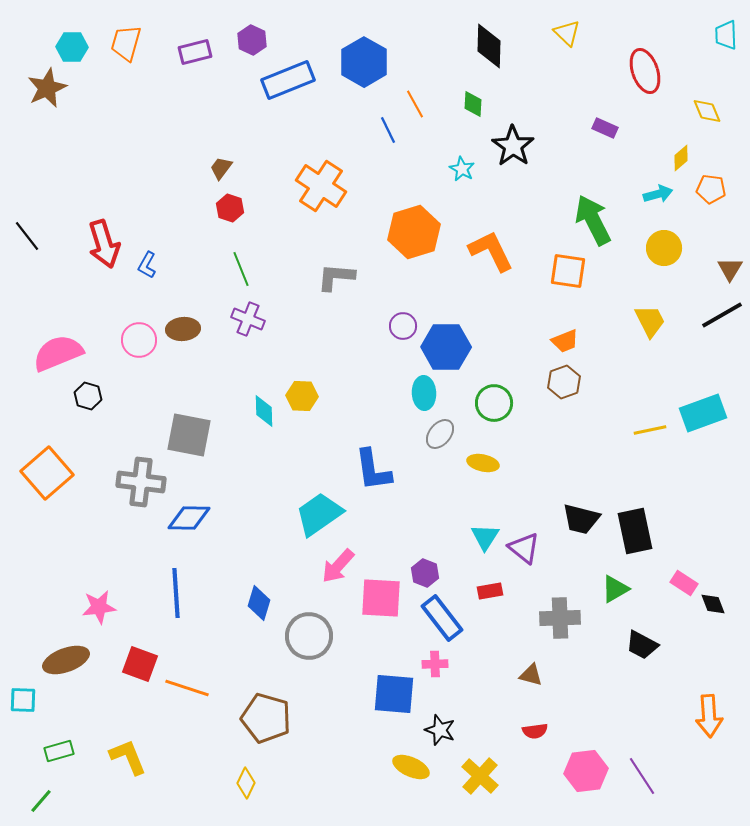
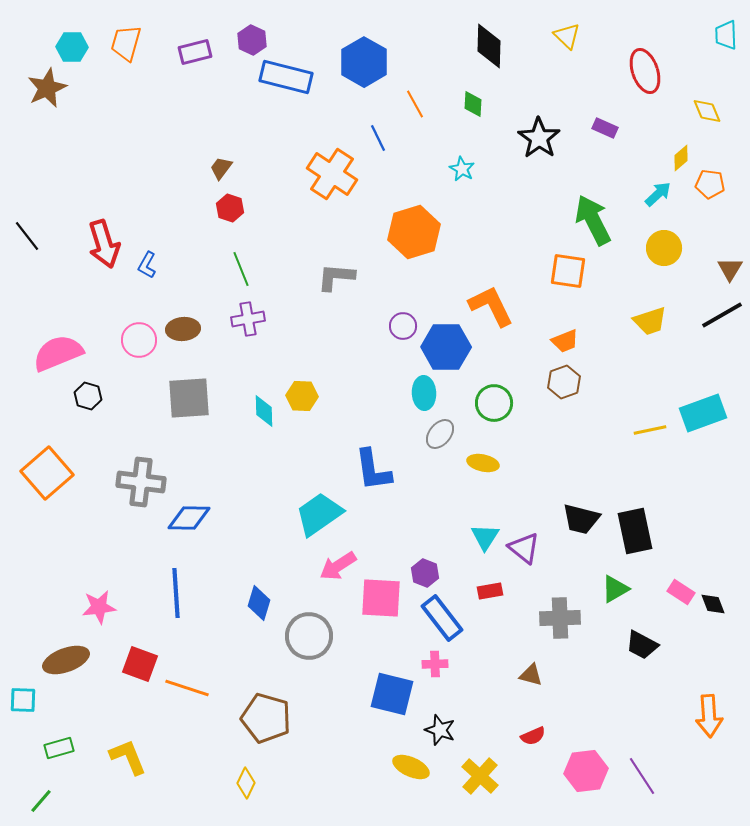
yellow triangle at (567, 33): moved 3 px down
blue rectangle at (288, 80): moved 2 px left, 3 px up; rotated 36 degrees clockwise
blue line at (388, 130): moved 10 px left, 8 px down
black star at (513, 146): moved 26 px right, 8 px up
orange cross at (321, 186): moved 11 px right, 12 px up
orange pentagon at (711, 189): moved 1 px left, 5 px up
cyan arrow at (658, 194): rotated 28 degrees counterclockwise
orange L-shape at (491, 251): moved 55 px down
purple cross at (248, 319): rotated 32 degrees counterclockwise
yellow trapezoid at (650, 321): rotated 99 degrees clockwise
gray square at (189, 435): moved 37 px up; rotated 15 degrees counterclockwise
pink arrow at (338, 566): rotated 15 degrees clockwise
pink rectangle at (684, 583): moved 3 px left, 9 px down
blue square at (394, 694): moved 2 px left; rotated 9 degrees clockwise
red semicircle at (535, 731): moved 2 px left, 5 px down; rotated 15 degrees counterclockwise
green rectangle at (59, 751): moved 3 px up
